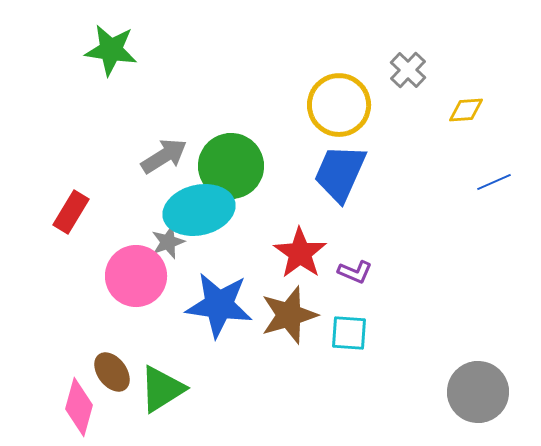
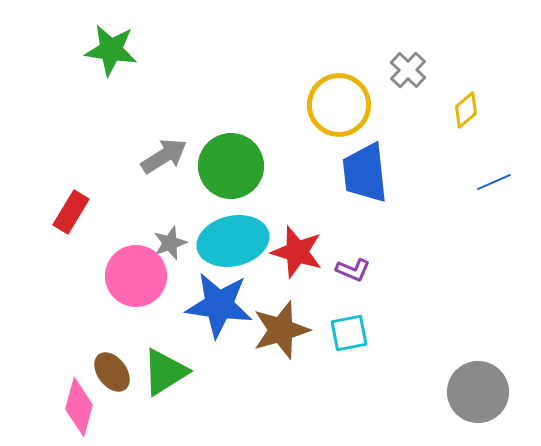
yellow diamond: rotated 36 degrees counterclockwise
blue trapezoid: moved 25 px right; rotated 30 degrees counterclockwise
cyan ellipse: moved 34 px right, 31 px down
gray star: moved 2 px right, 1 px down
red star: moved 3 px left, 1 px up; rotated 18 degrees counterclockwise
purple L-shape: moved 2 px left, 2 px up
brown star: moved 8 px left, 15 px down
cyan square: rotated 15 degrees counterclockwise
green triangle: moved 3 px right, 17 px up
